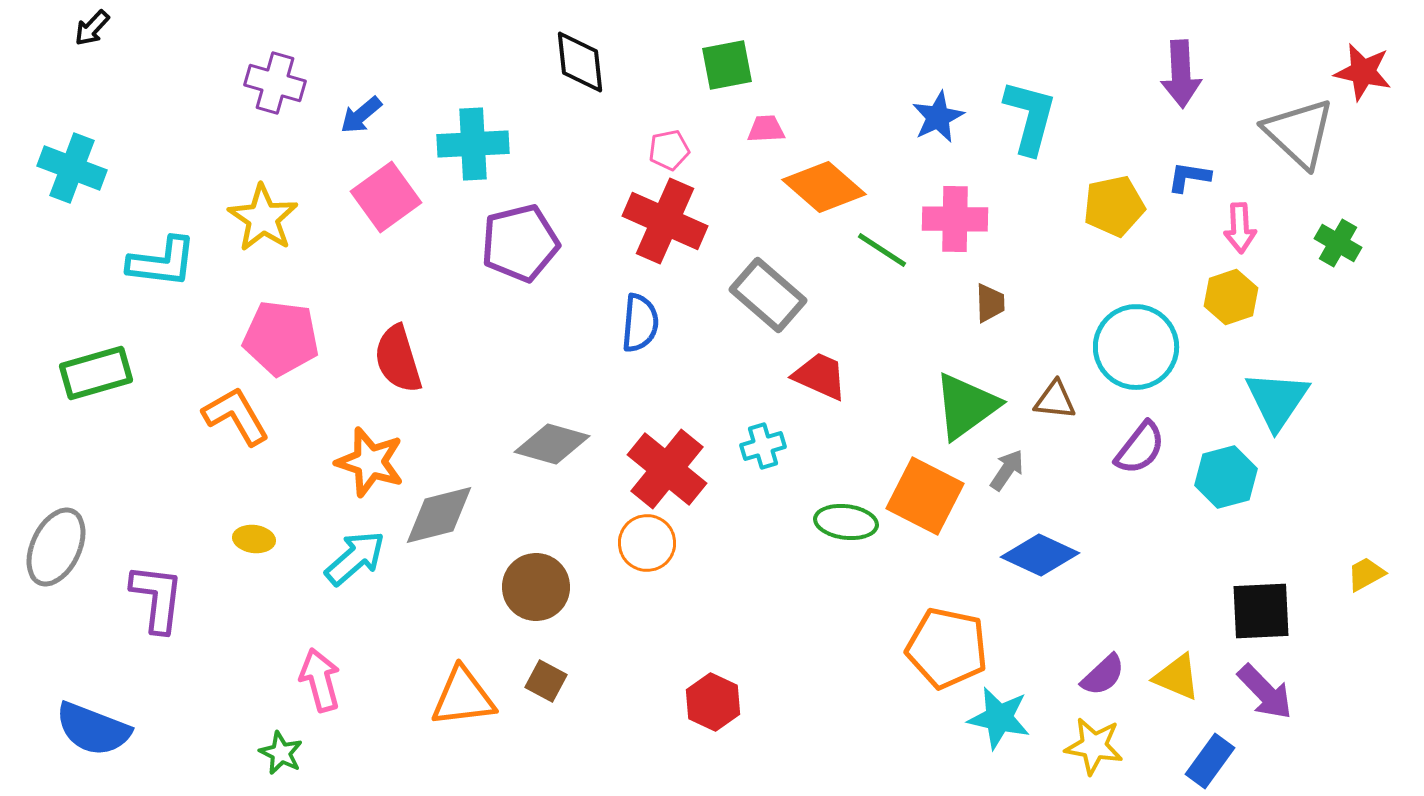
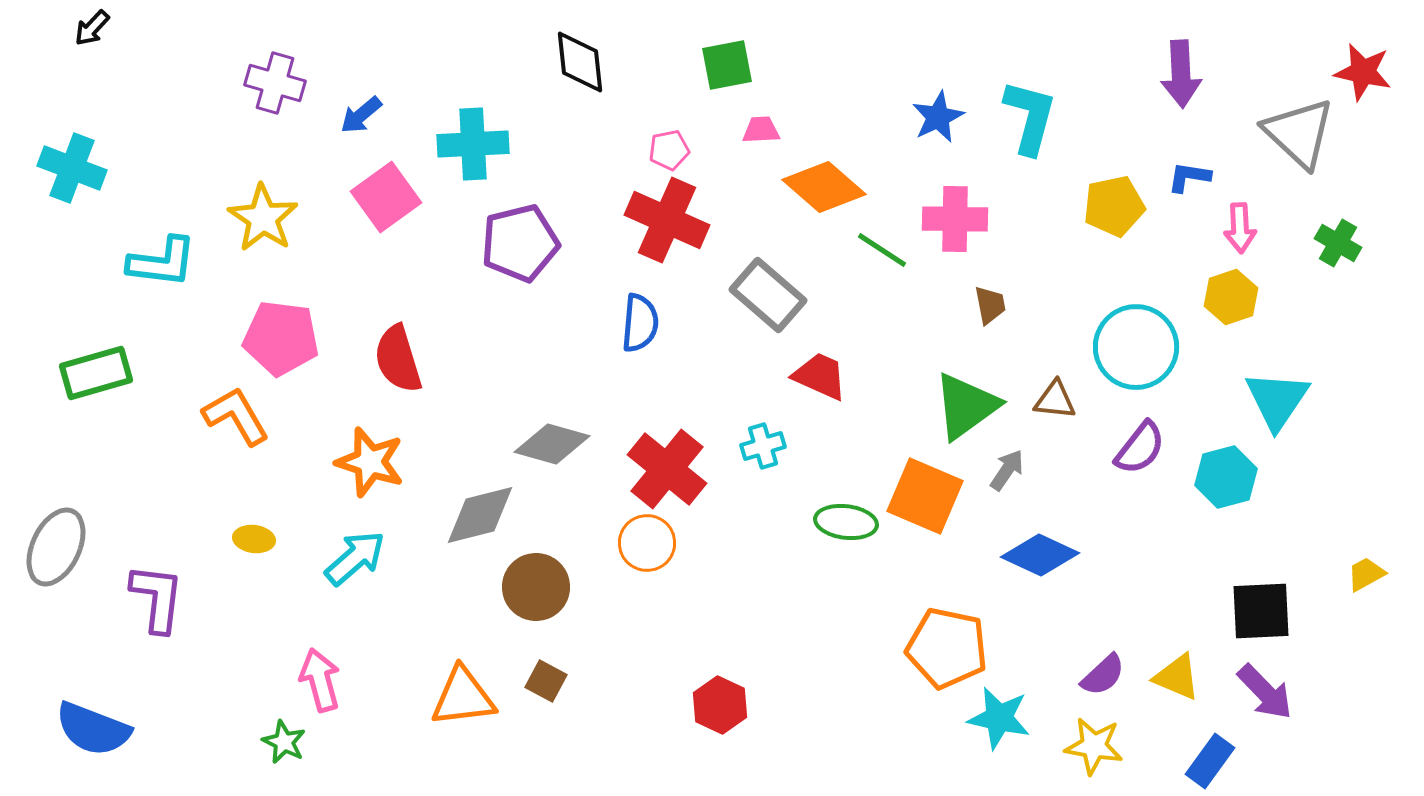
pink trapezoid at (766, 129): moved 5 px left, 1 px down
red cross at (665, 221): moved 2 px right, 1 px up
brown trapezoid at (990, 303): moved 2 px down; rotated 9 degrees counterclockwise
orange square at (925, 496): rotated 4 degrees counterclockwise
gray diamond at (439, 515): moved 41 px right
red hexagon at (713, 702): moved 7 px right, 3 px down
green star at (281, 753): moved 3 px right, 11 px up
